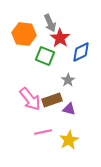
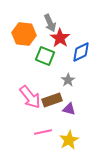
pink arrow: moved 2 px up
